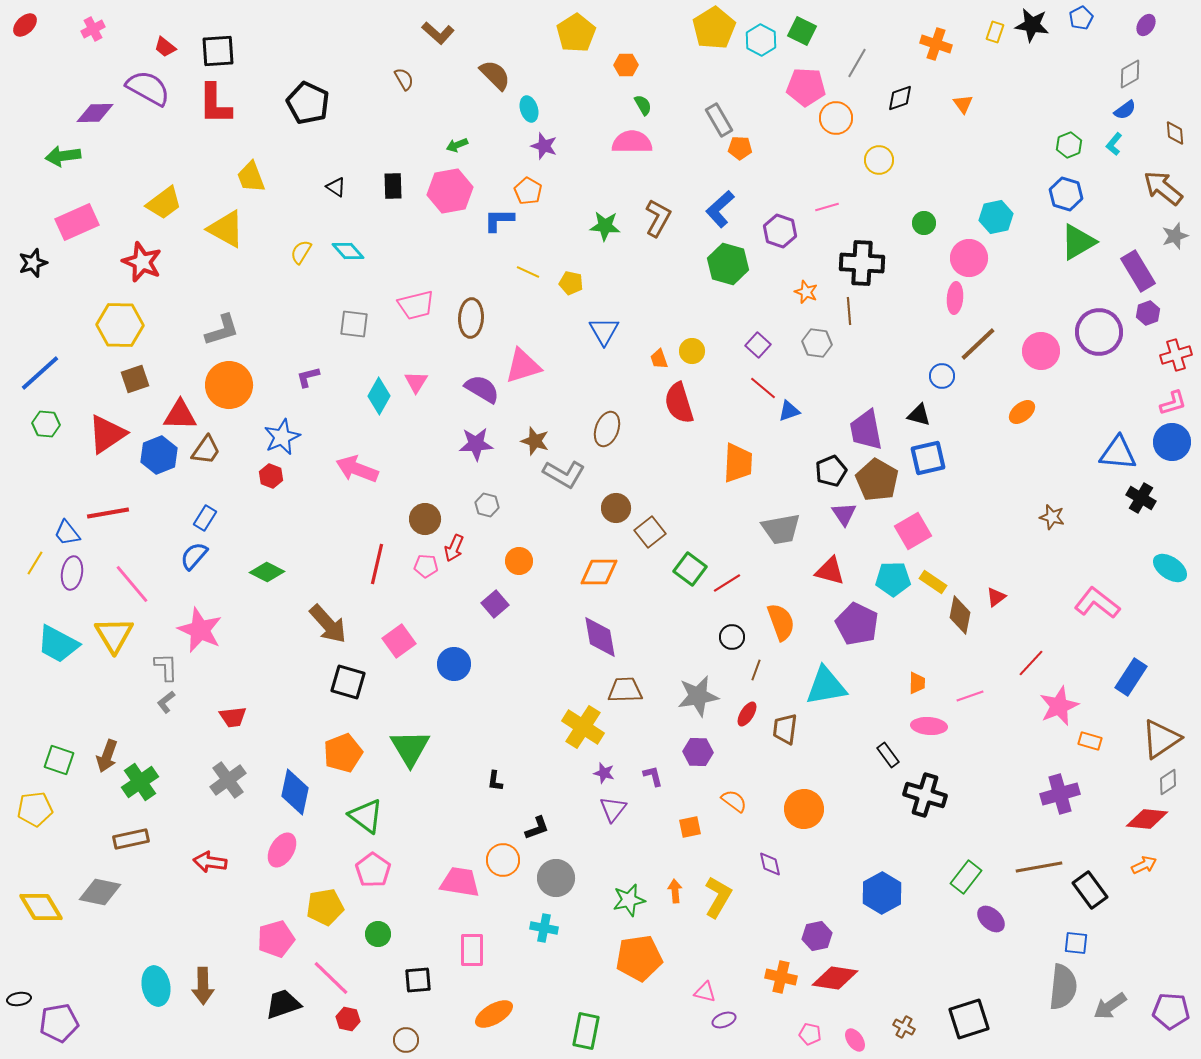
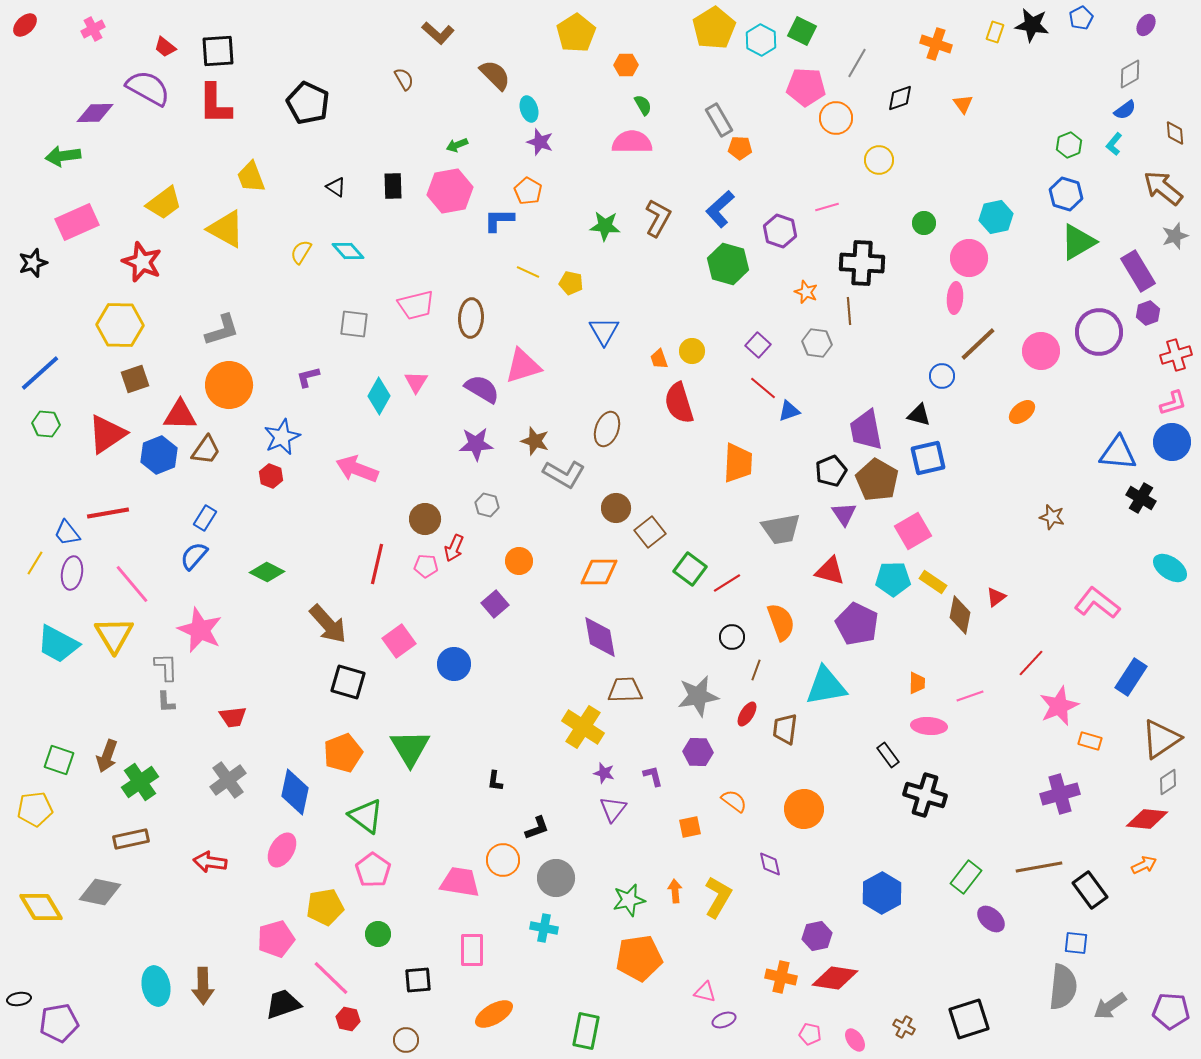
purple star at (544, 146): moved 4 px left, 4 px up
gray L-shape at (166, 702): rotated 55 degrees counterclockwise
